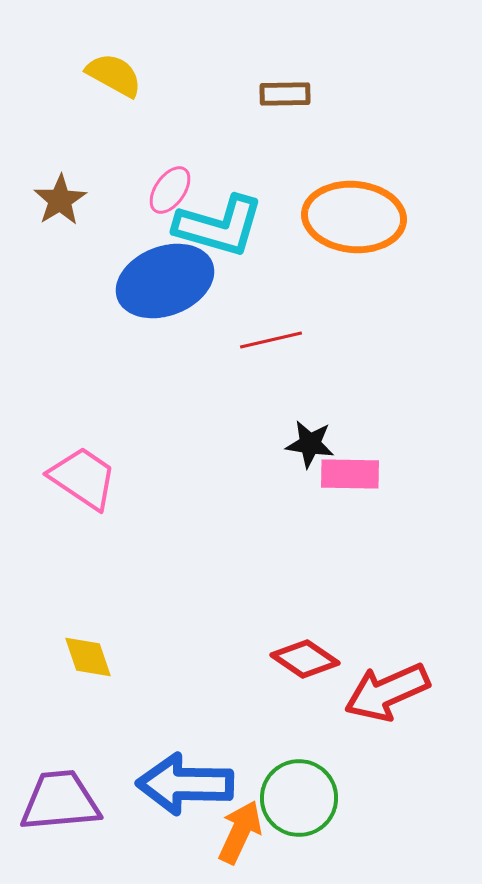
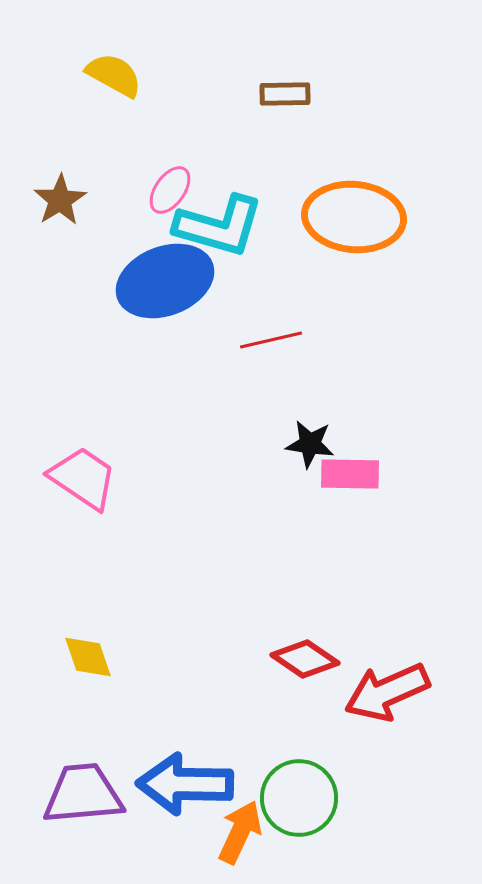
purple trapezoid: moved 23 px right, 7 px up
